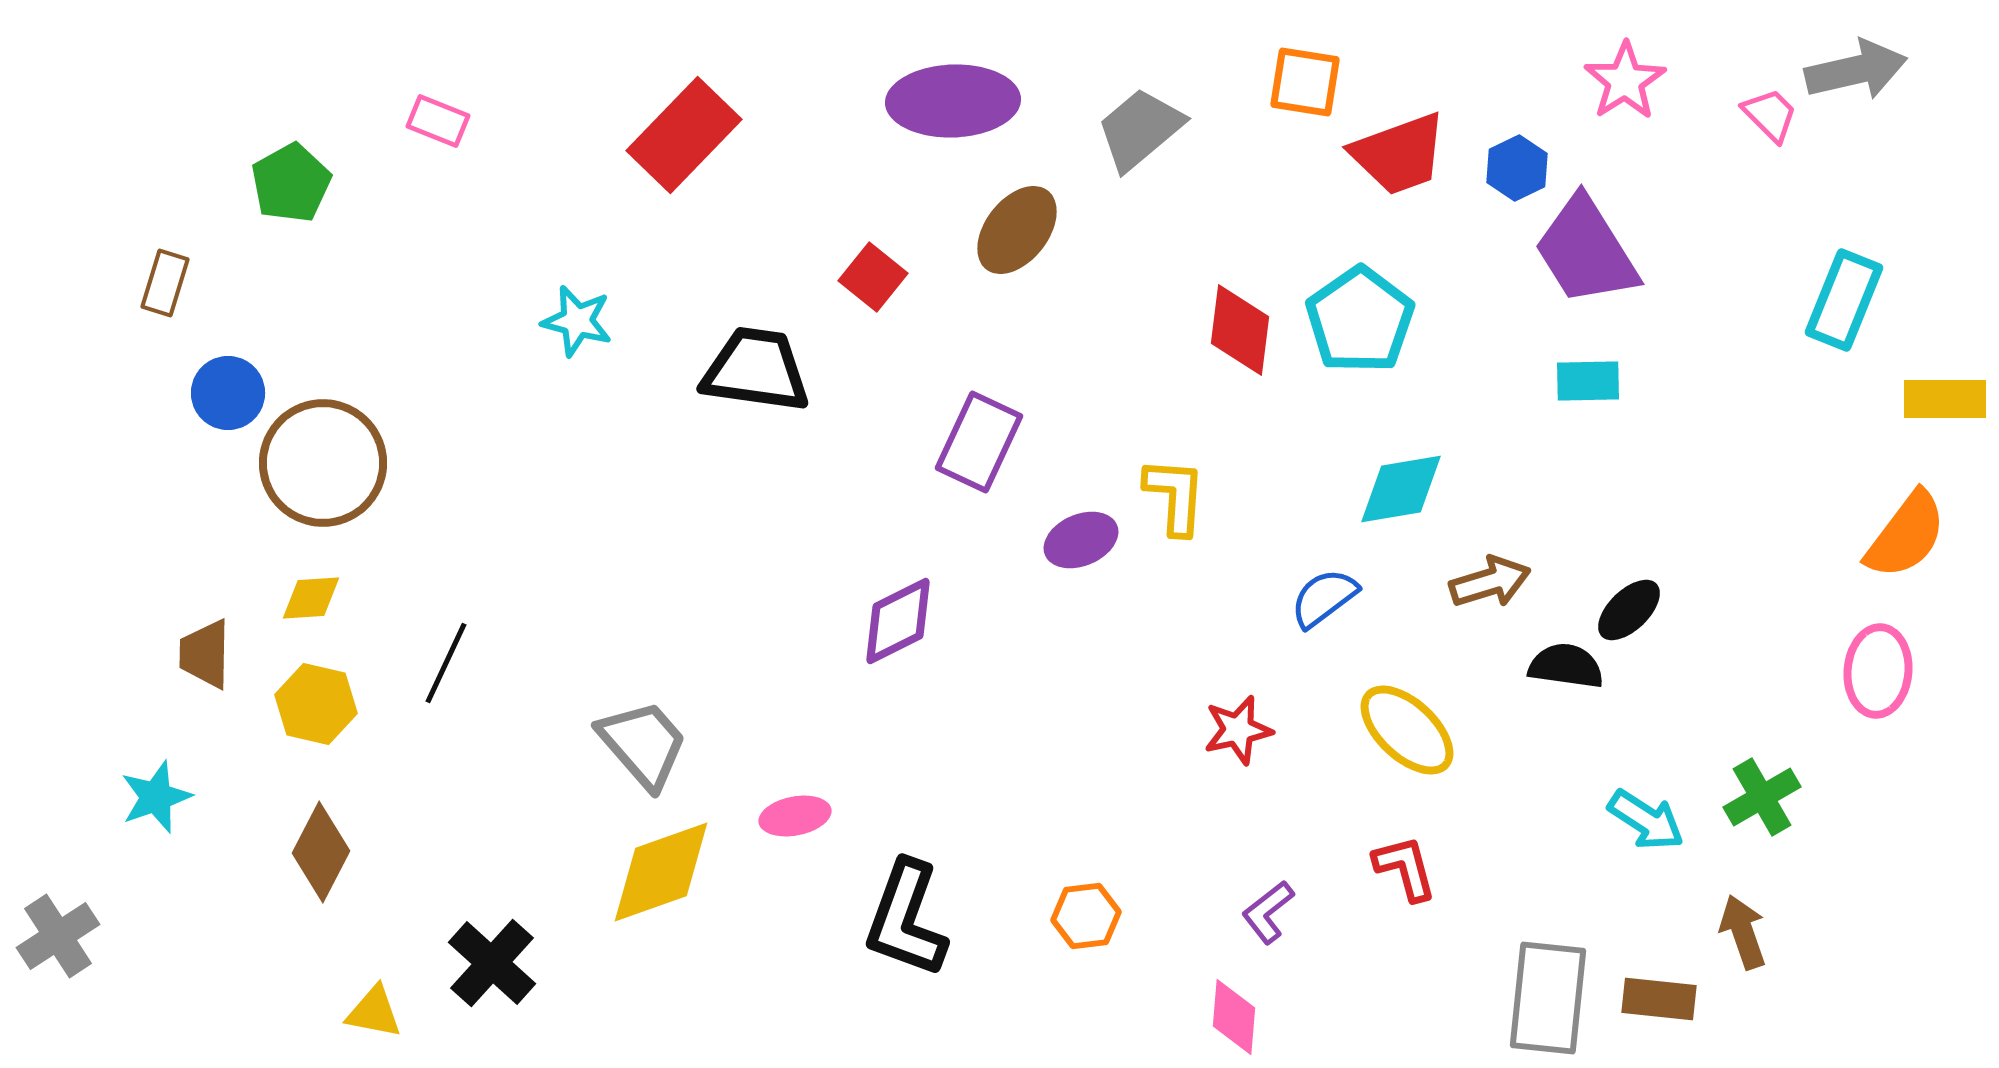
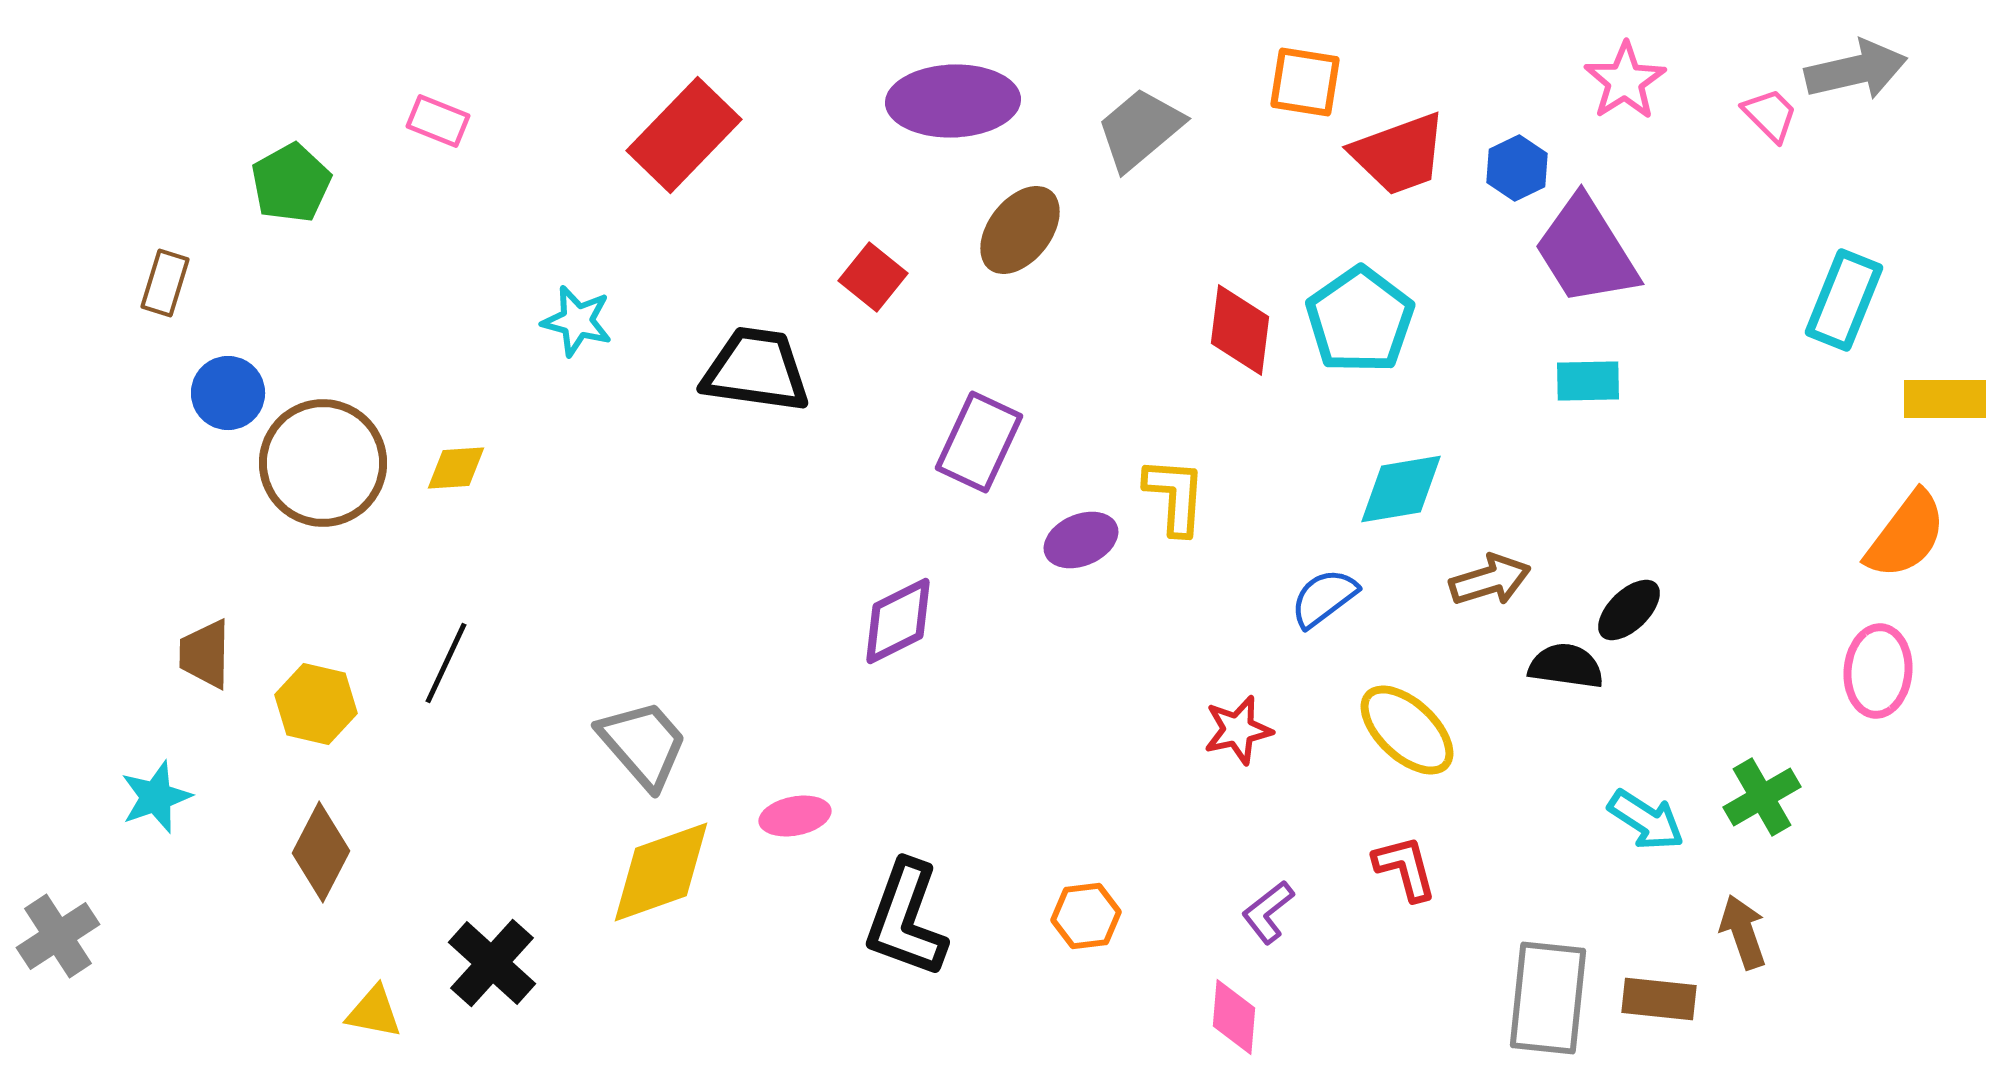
brown ellipse at (1017, 230): moved 3 px right
brown arrow at (1490, 582): moved 2 px up
yellow diamond at (311, 598): moved 145 px right, 130 px up
